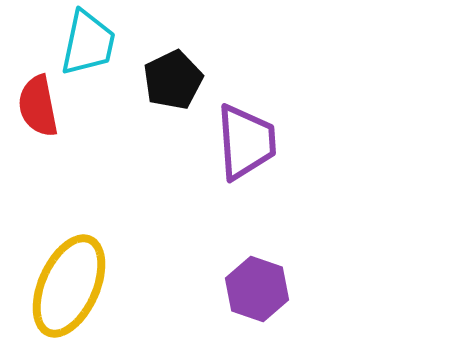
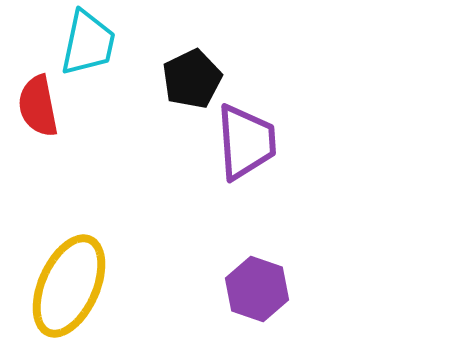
black pentagon: moved 19 px right, 1 px up
